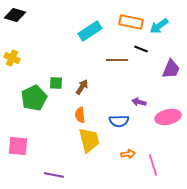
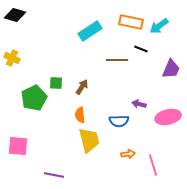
purple arrow: moved 2 px down
